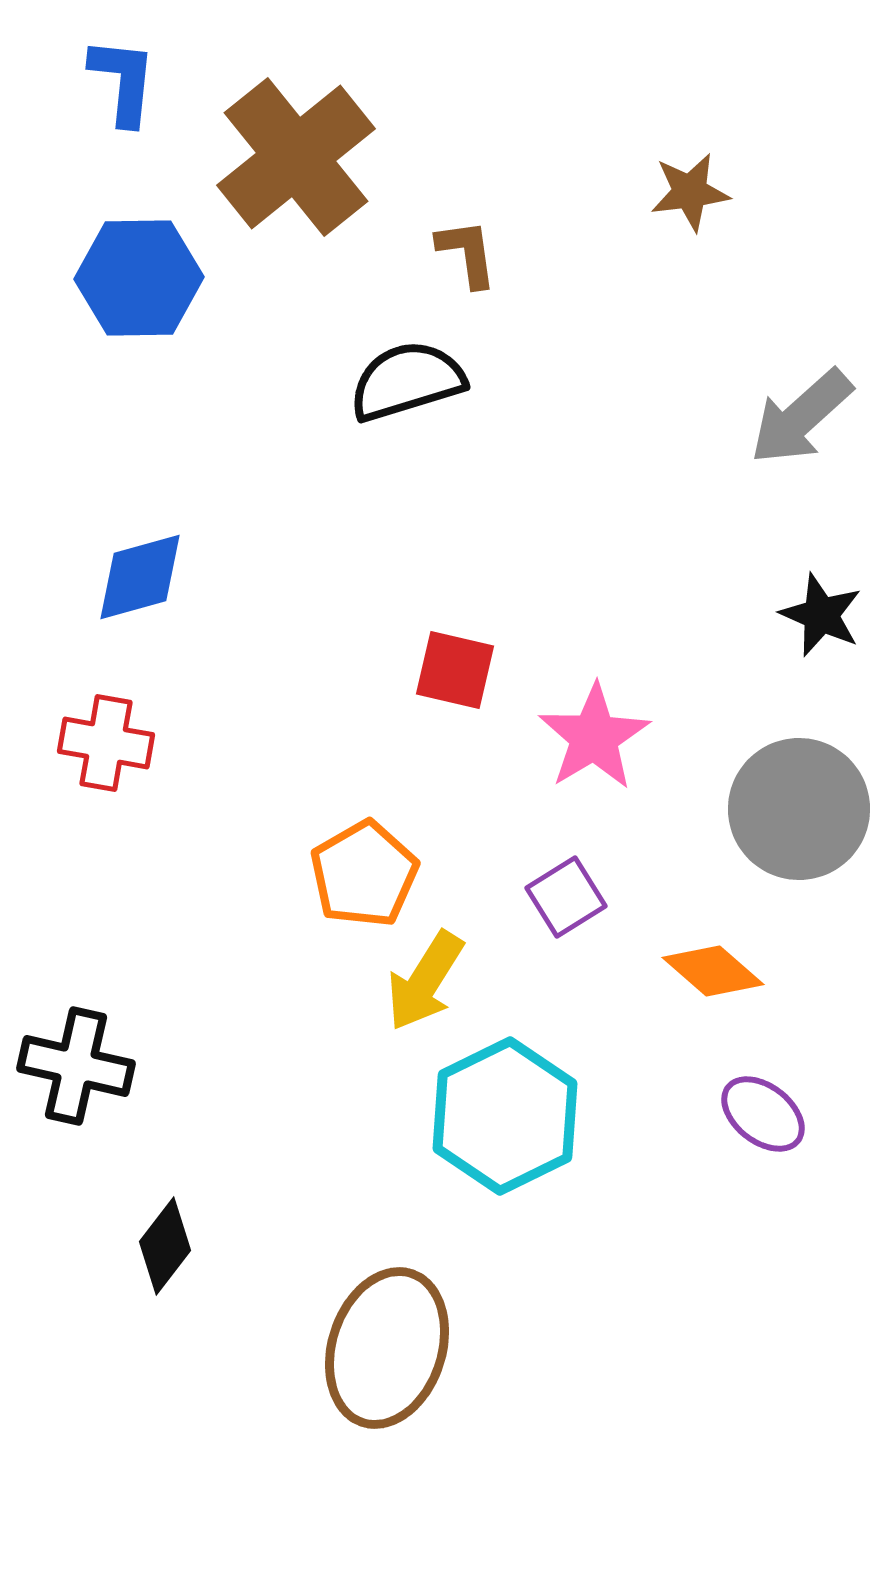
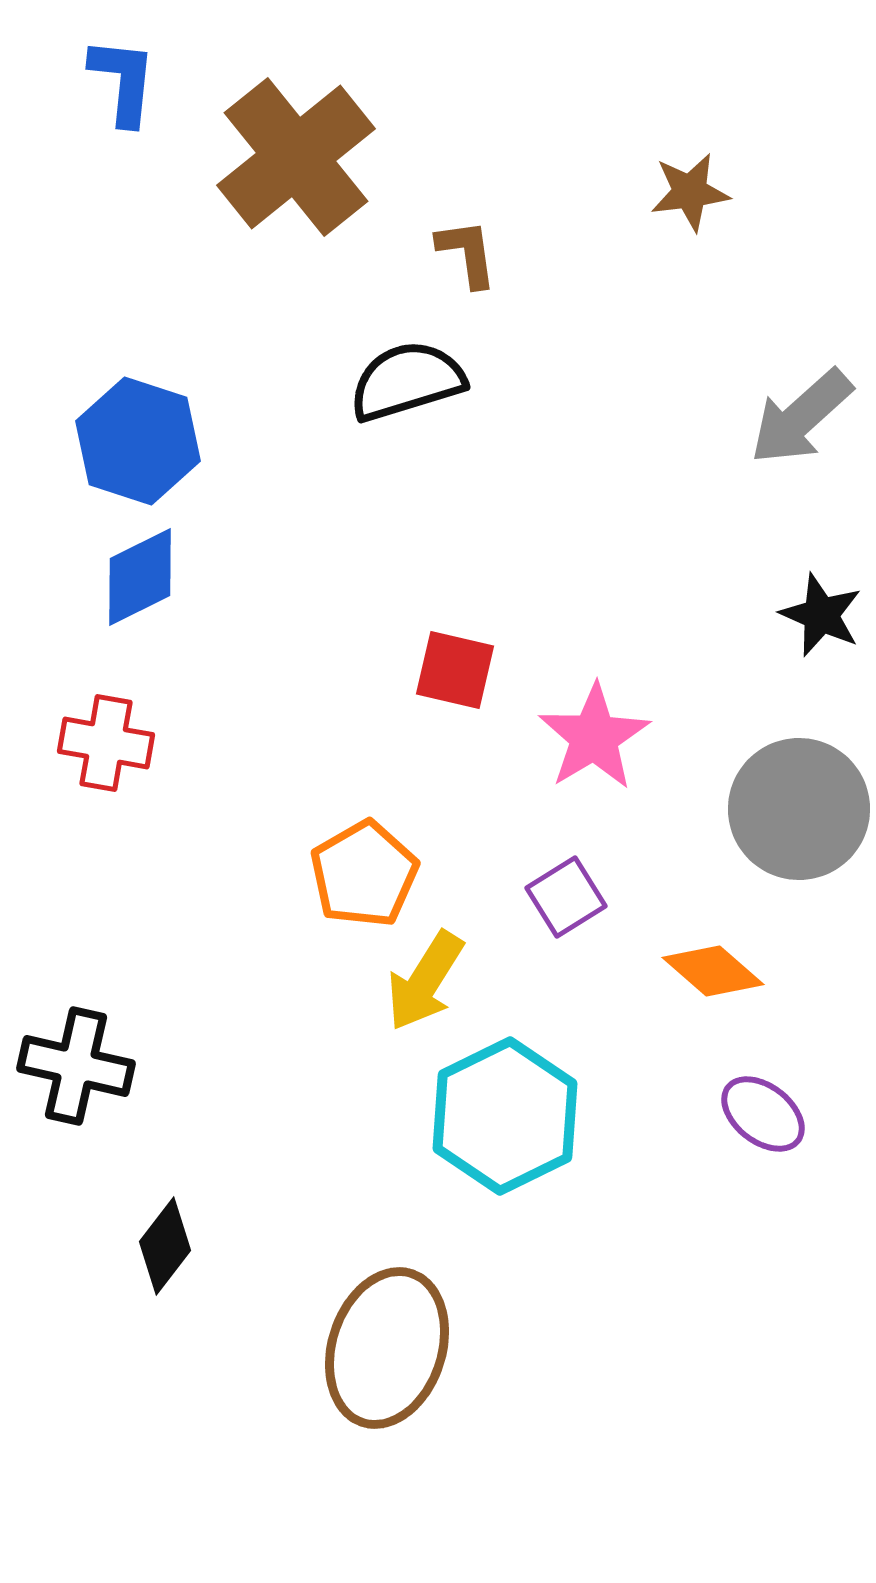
blue hexagon: moved 1 px left, 163 px down; rotated 19 degrees clockwise
blue diamond: rotated 11 degrees counterclockwise
